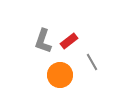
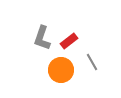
gray L-shape: moved 1 px left, 3 px up
orange circle: moved 1 px right, 5 px up
